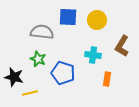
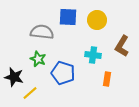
yellow line: rotated 28 degrees counterclockwise
